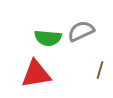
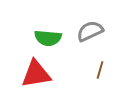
gray semicircle: moved 9 px right
